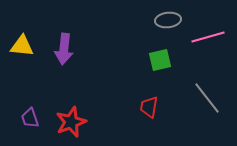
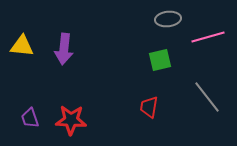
gray ellipse: moved 1 px up
gray line: moved 1 px up
red star: moved 2 px up; rotated 24 degrees clockwise
